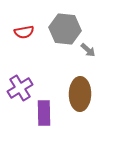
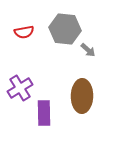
brown ellipse: moved 2 px right, 2 px down
